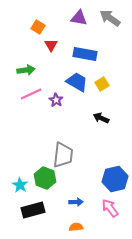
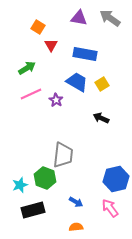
green arrow: moved 1 px right, 2 px up; rotated 24 degrees counterclockwise
blue hexagon: moved 1 px right
cyan star: rotated 21 degrees clockwise
blue arrow: rotated 32 degrees clockwise
